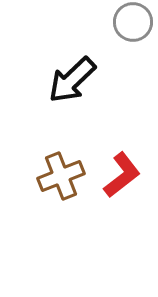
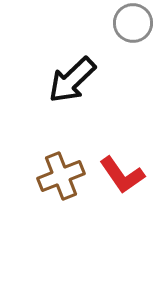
gray circle: moved 1 px down
red L-shape: rotated 93 degrees clockwise
